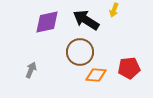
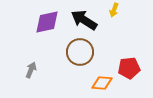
black arrow: moved 2 px left
orange diamond: moved 6 px right, 8 px down
